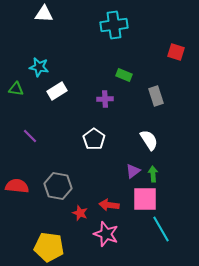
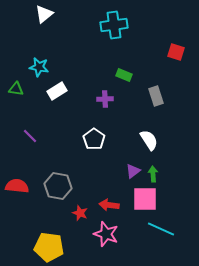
white triangle: rotated 42 degrees counterclockwise
cyan line: rotated 36 degrees counterclockwise
